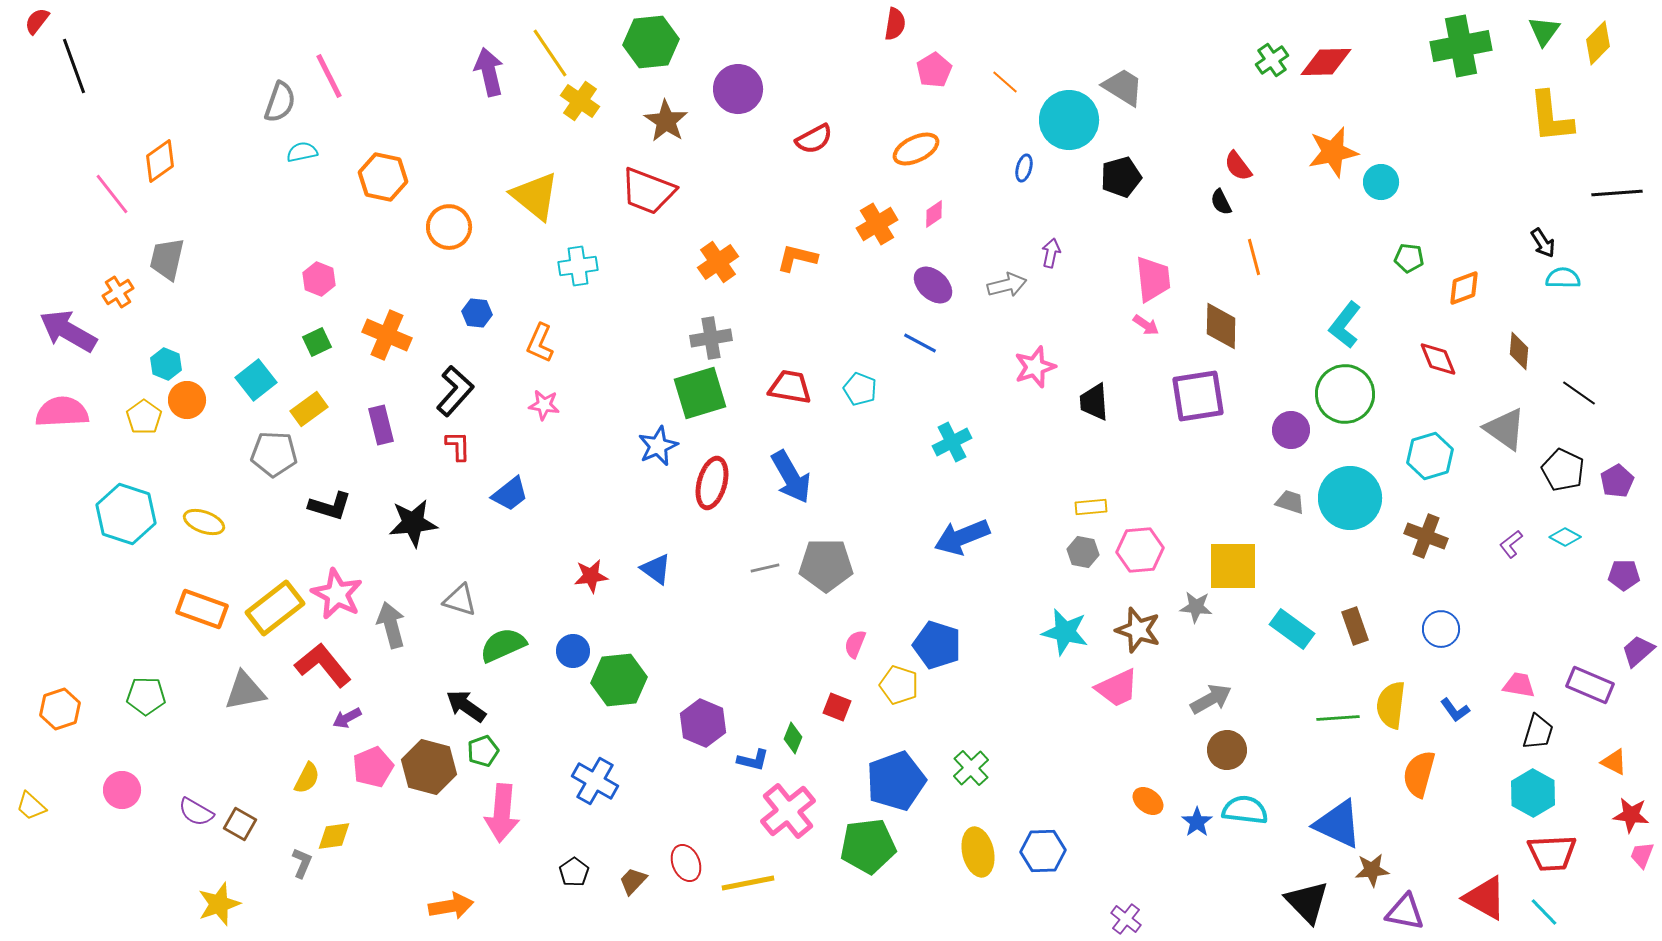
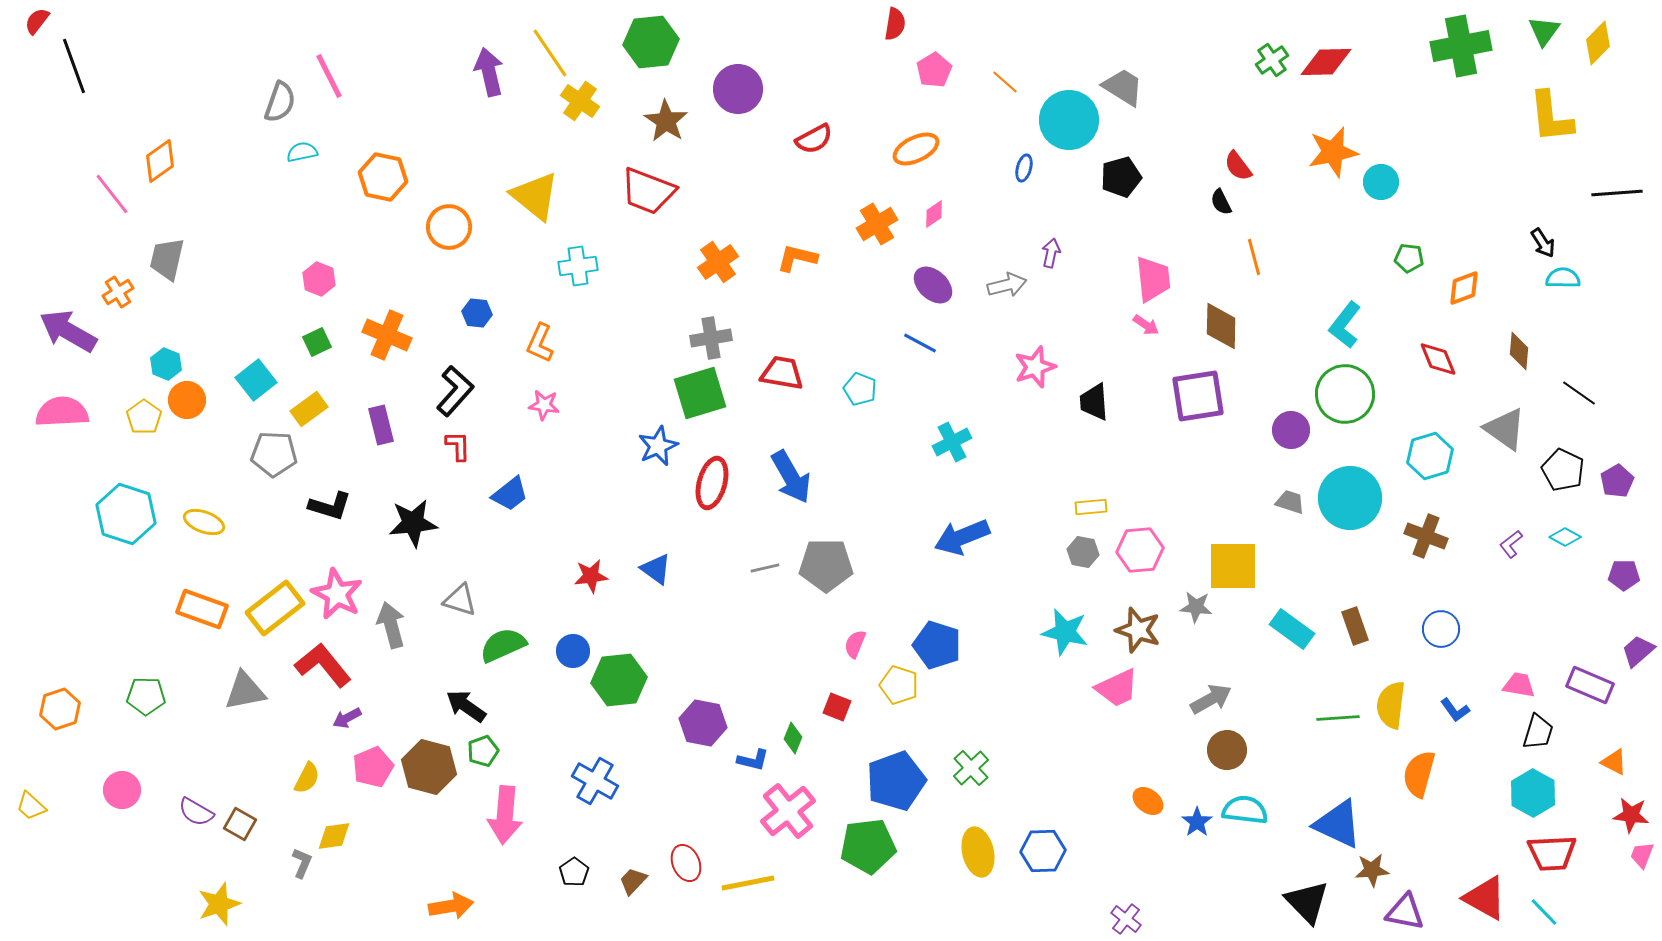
red trapezoid at (790, 387): moved 8 px left, 14 px up
purple hexagon at (703, 723): rotated 12 degrees counterclockwise
pink arrow at (502, 813): moved 3 px right, 2 px down
